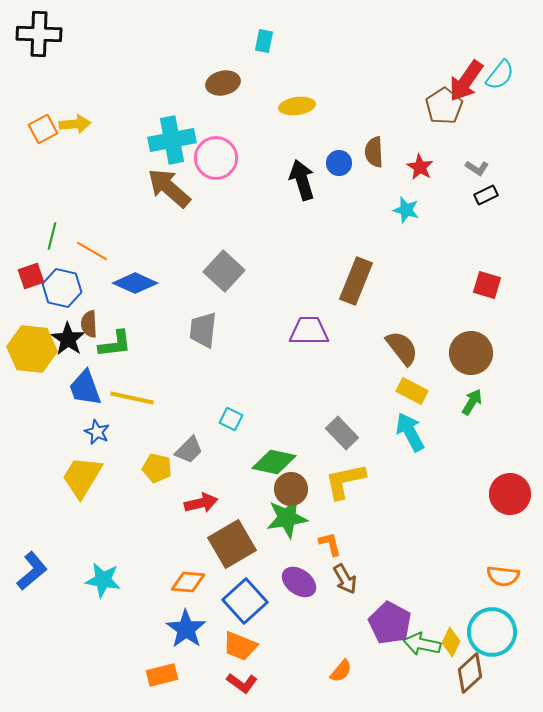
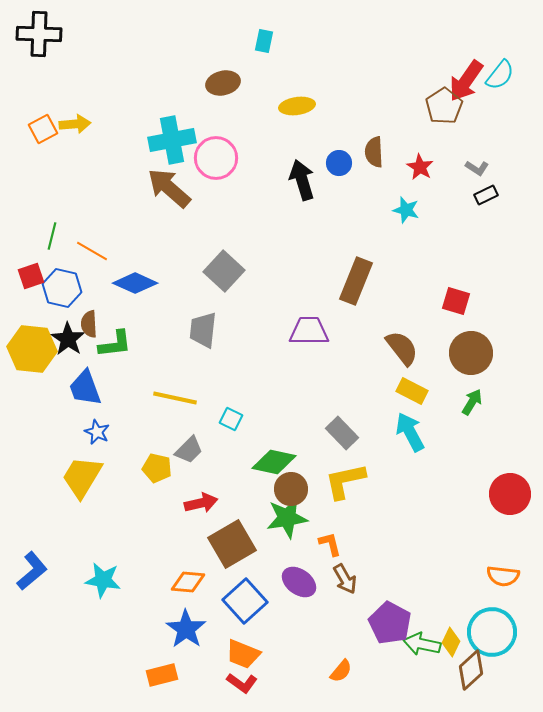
red square at (487, 285): moved 31 px left, 16 px down
yellow line at (132, 398): moved 43 px right
orange trapezoid at (240, 646): moved 3 px right, 8 px down
brown diamond at (470, 673): moved 1 px right, 3 px up
